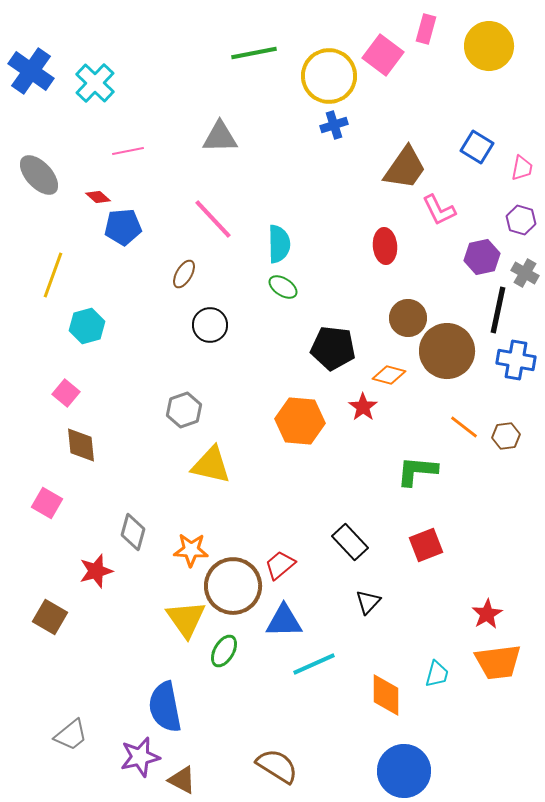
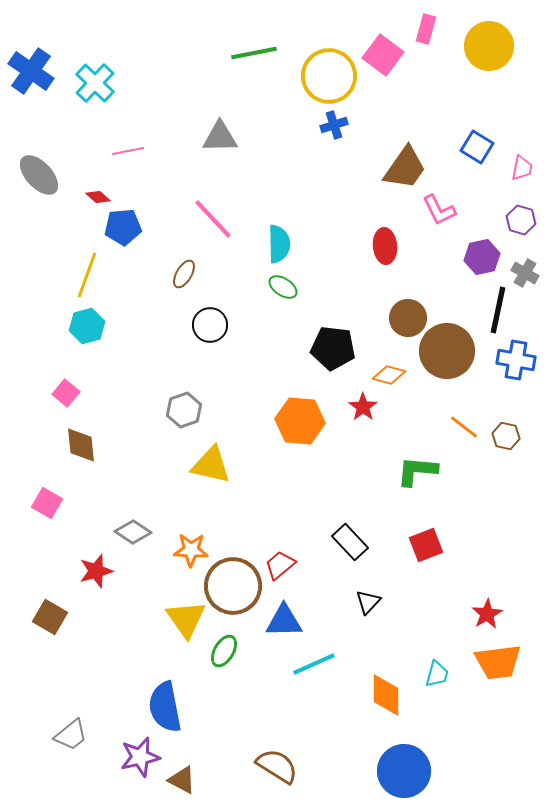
yellow line at (53, 275): moved 34 px right
brown hexagon at (506, 436): rotated 20 degrees clockwise
gray diamond at (133, 532): rotated 72 degrees counterclockwise
